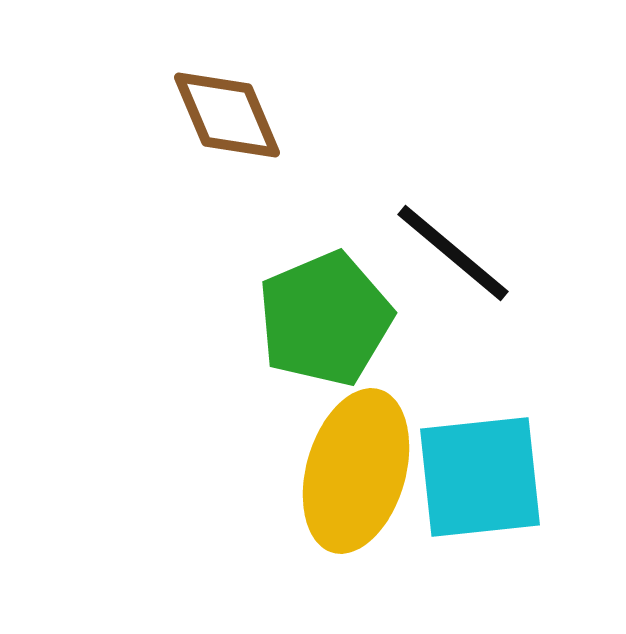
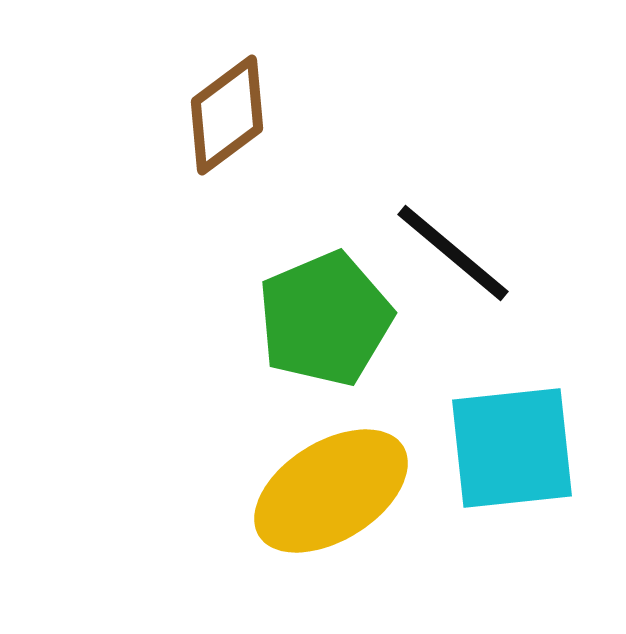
brown diamond: rotated 76 degrees clockwise
yellow ellipse: moved 25 px left, 20 px down; rotated 42 degrees clockwise
cyan square: moved 32 px right, 29 px up
